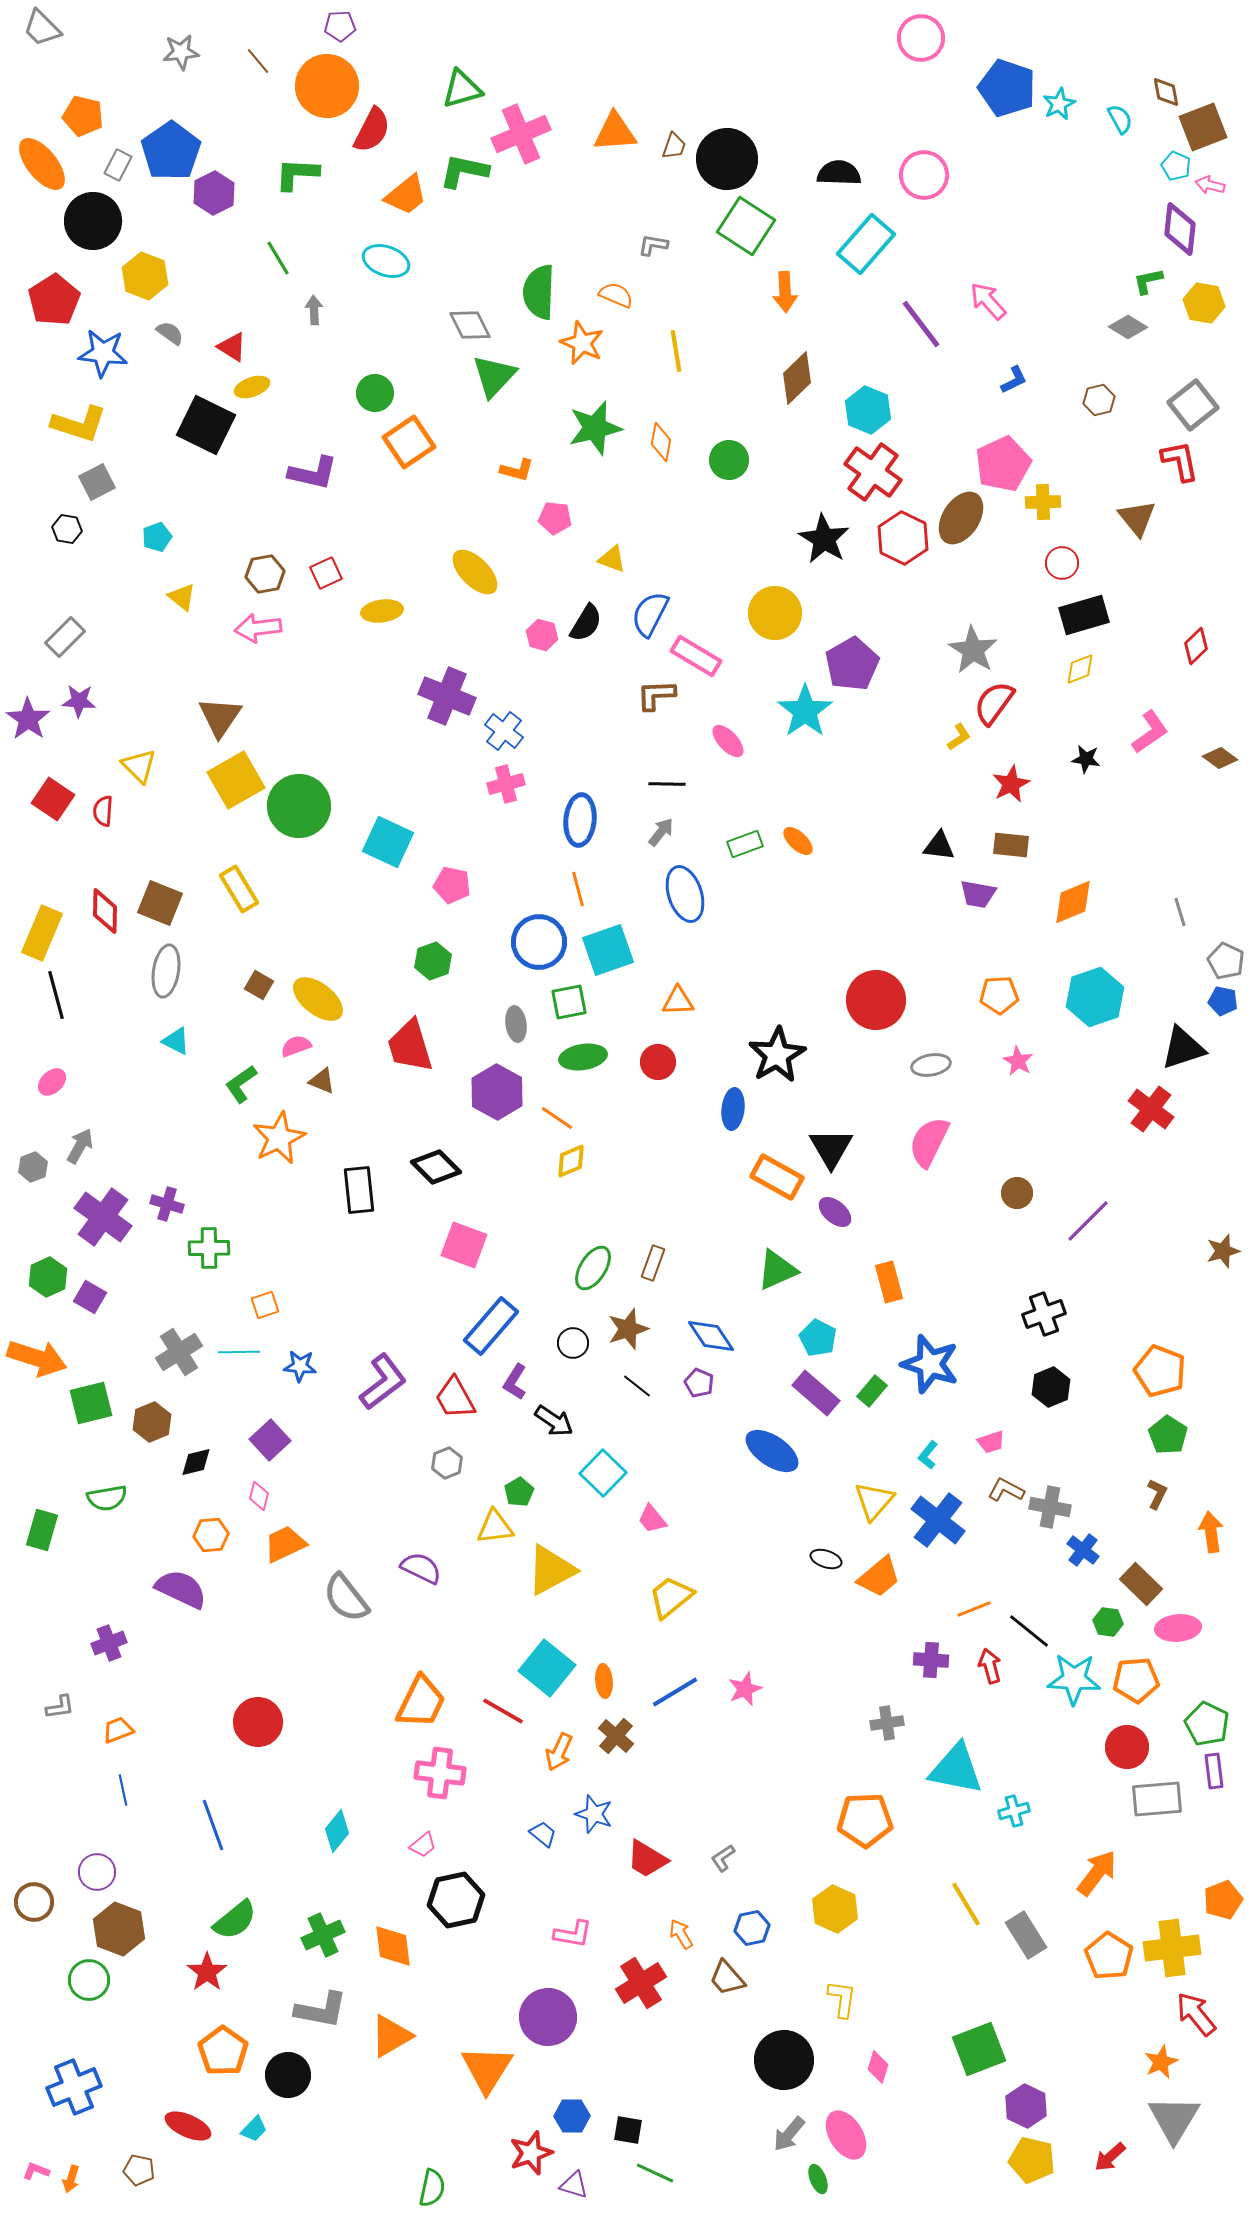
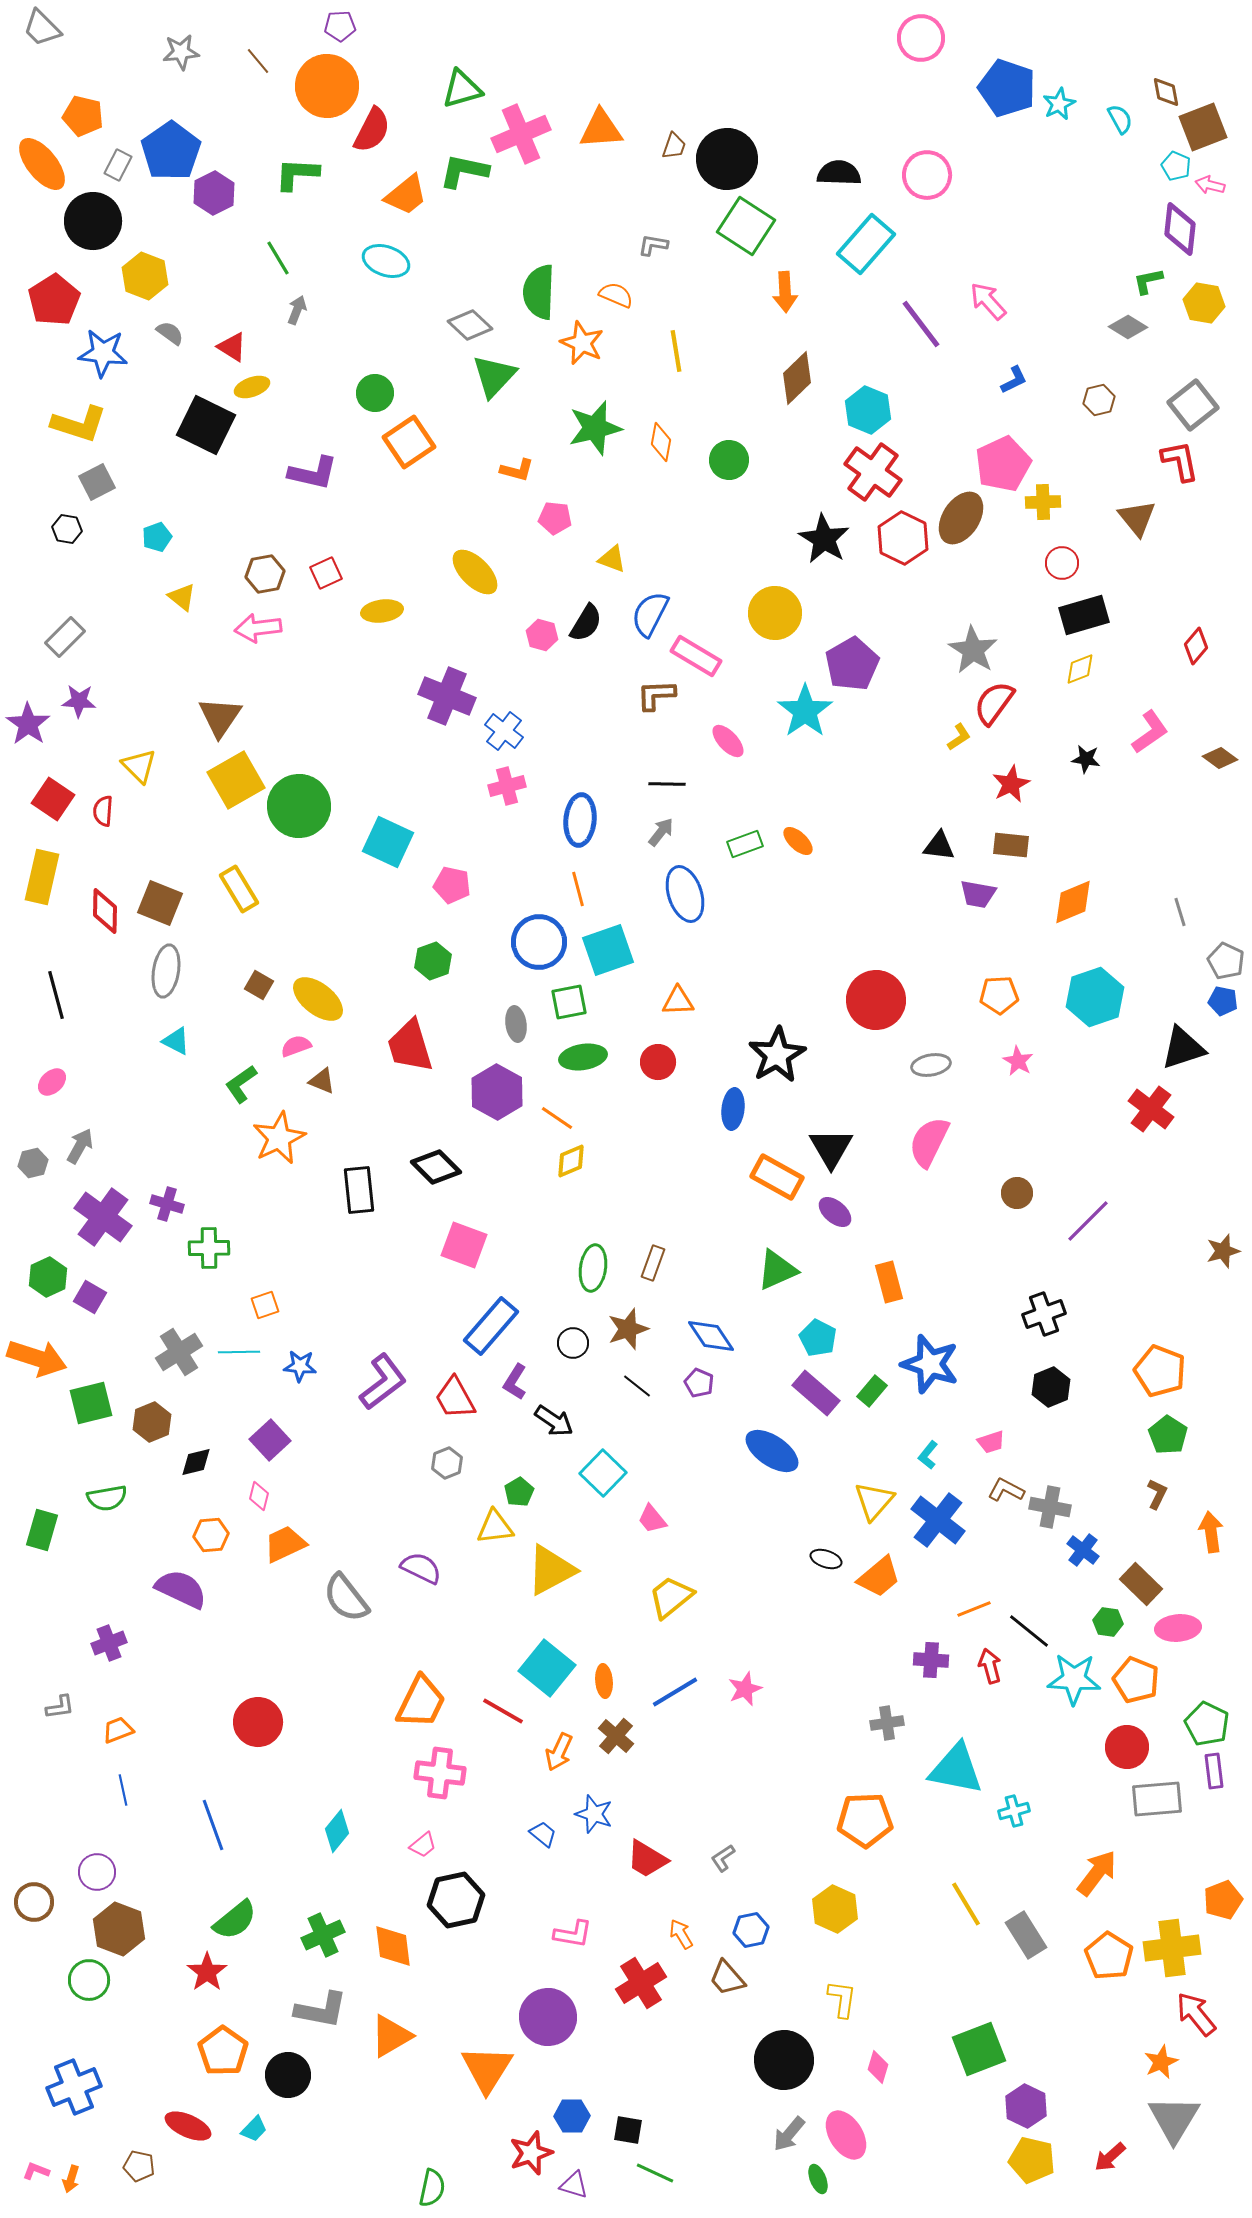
orange triangle at (615, 132): moved 14 px left, 3 px up
pink circle at (924, 175): moved 3 px right
gray arrow at (314, 310): moved 17 px left; rotated 24 degrees clockwise
gray diamond at (470, 325): rotated 21 degrees counterclockwise
red diamond at (1196, 646): rotated 6 degrees counterclockwise
purple star at (28, 719): moved 5 px down
pink cross at (506, 784): moved 1 px right, 2 px down
yellow rectangle at (42, 933): moved 56 px up; rotated 10 degrees counterclockwise
gray hexagon at (33, 1167): moved 4 px up; rotated 8 degrees clockwise
green ellipse at (593, 1268): rotated 24 degrees counterclockwise
orange pentagon at (1136, 1680): rotated 27 degrees clockwise
blue hexagon at (752, 1928): moved 1 px left, 2 px down
brown pentagon at (139, 2170): moved 4 px up
